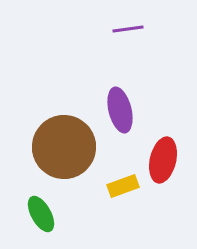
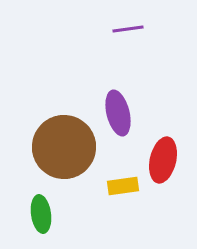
purple ellipse: moved 2 px left, 3 px down
yellow rectangle: rotated 12 degrees clockwise
green ellipse: rotated 21 degrees clockwise
